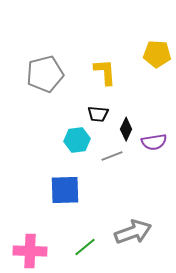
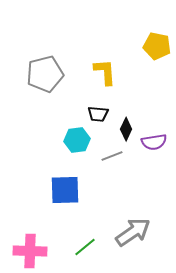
yellow pentagon: moved 8 px up; rotated 8 degrees clockwise
gray arrow: rotated 15 degrees counterclockwise
